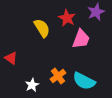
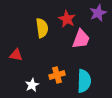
purple star: moved 2 px right, 1 px down
red star: moved 1 px down
yellow semicircle: rotated 24 degrees clockwise
red triangle: moved 5 px right, 3 px up; rotated 24 degrees counterclockwise
orange cross: moved 1 px left, 1 px up; rotated 21 degrees clockwise
cyan semicircle: rotated 115 degrees counterclockwise
